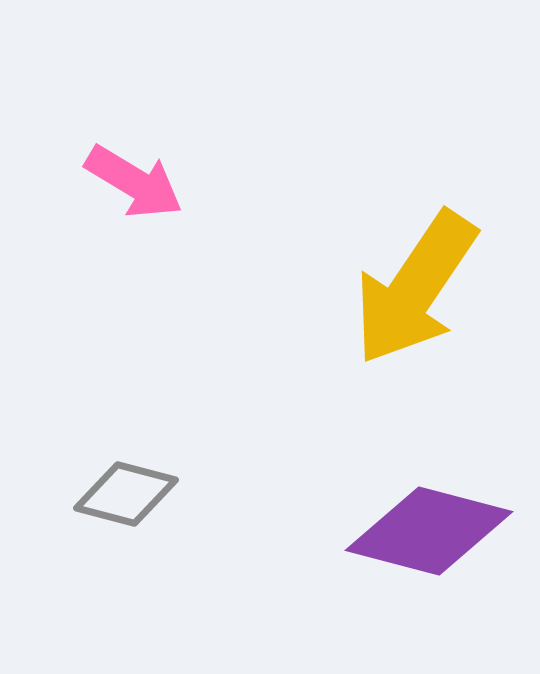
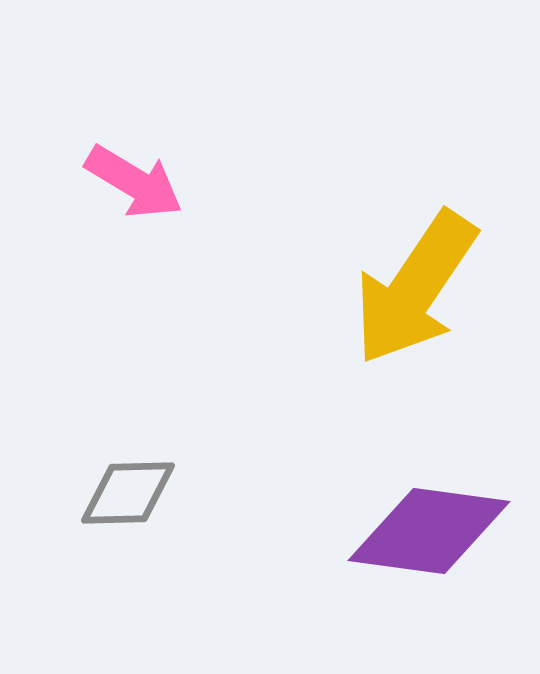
gray diamond: moved 2 px right, 1 px up; rotated 16 degrees counterclockwise
purple diamond: rotated 7 degrees counterclockwise
